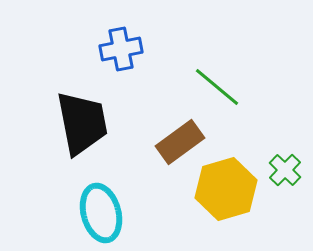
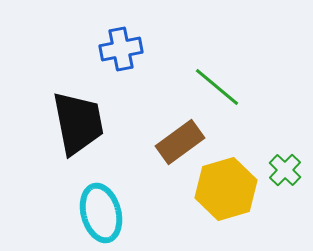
black trapezoid: moved 4 px left
